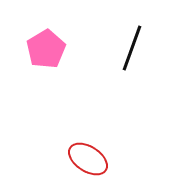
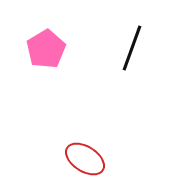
red ellipse: moved 3 px left
